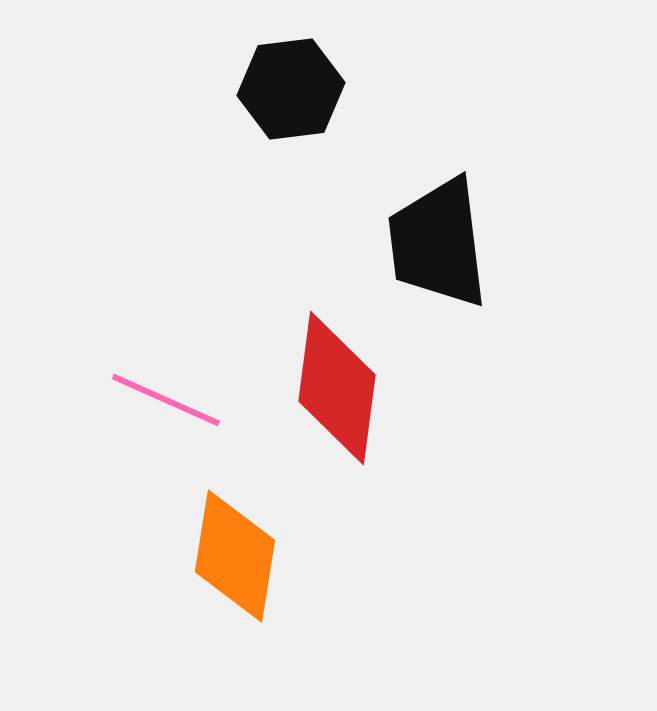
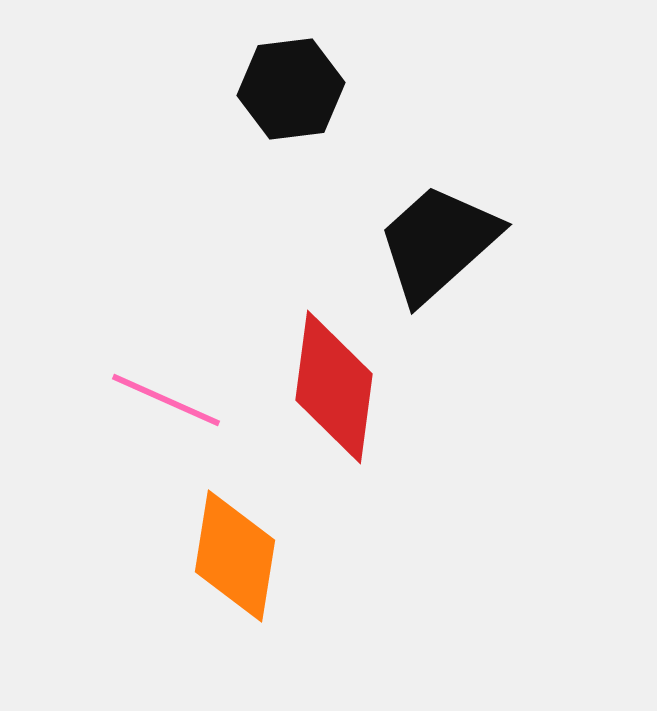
black trapezoid: rotated 55 degrees clockwise
red diamond: moved 3 px left, 1 px up
